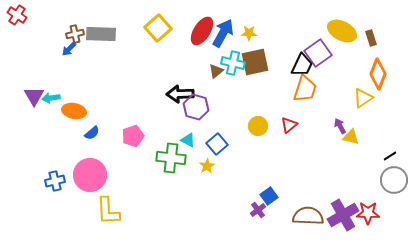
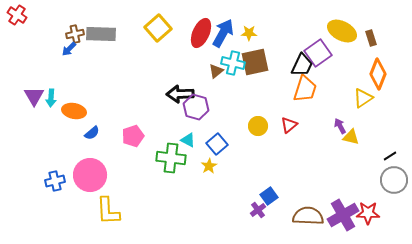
red ellipse at (202, 31): moved 1 px left, 2 px down; rotated 8 degrees counterclockwise
cyan arrow at (51, 98): rotated 78 degrees counterclockwise
yellow star at (207, 166): moved 2 px right
